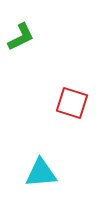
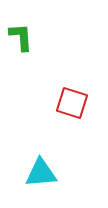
green L-shape: rotated 68 degrees counterclockwise
